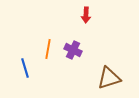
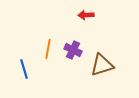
red arrow: rotated 84 degrees clockwise
blue line: moved 1 px left, 1 px down
brown triangle: moved 7 px left, 13 px up
